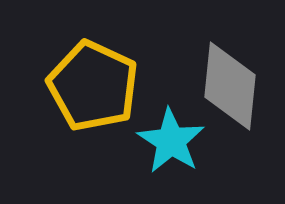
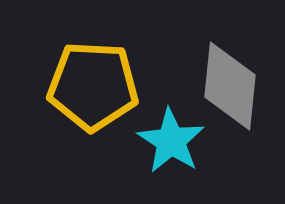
yellow pentagon: rotated 22 degrees counterclockwise
